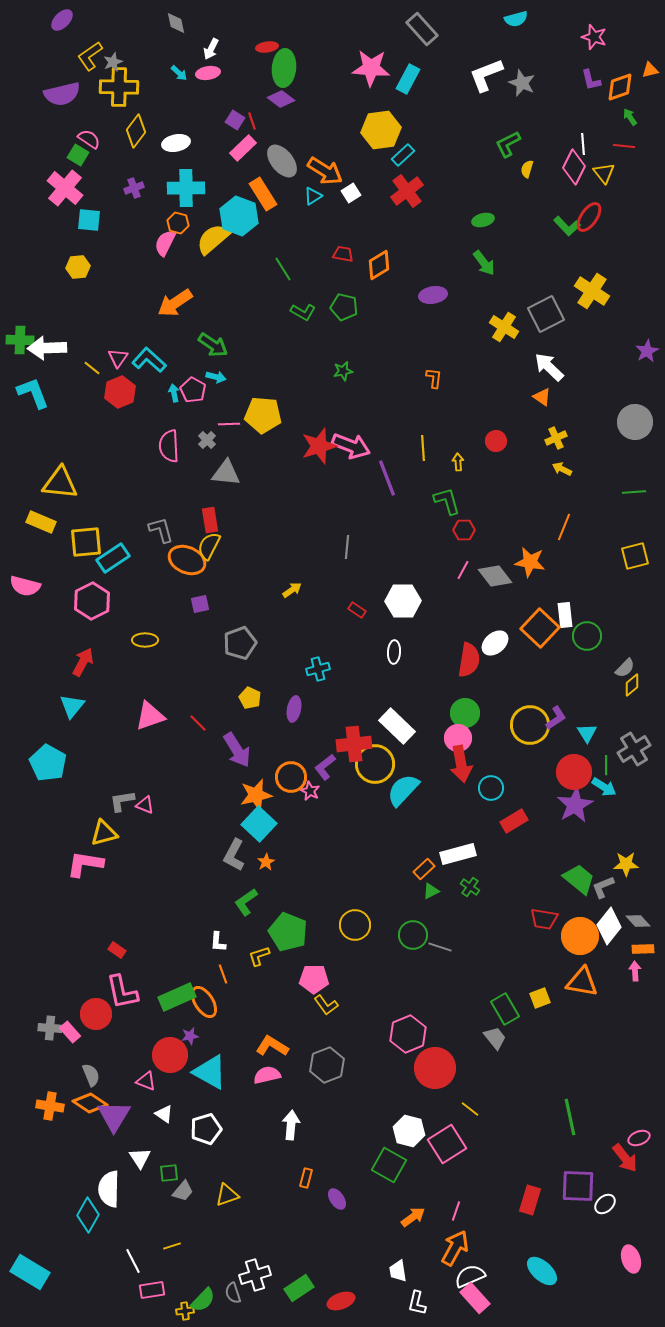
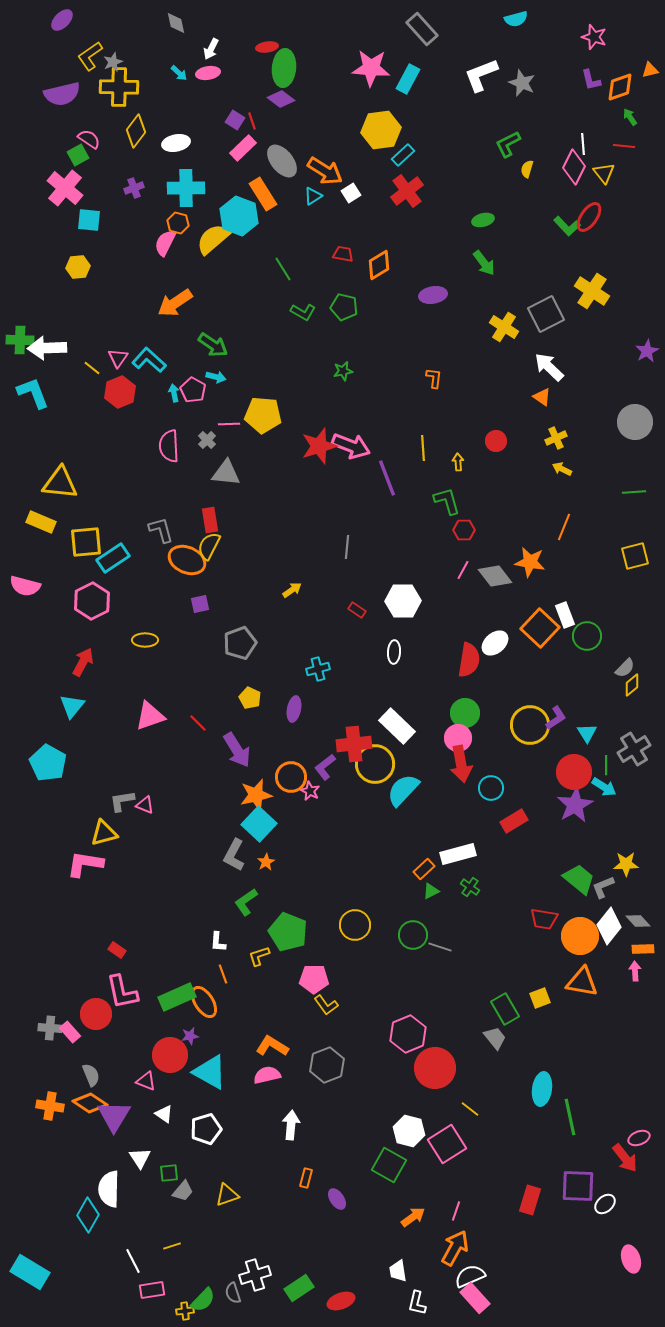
white L-shape at (486, 75): moved 5 px left
green square at (78, 155): rotated 30 degrees clockwise
white rectangle at (565, 615): rotated 15 degrees counterclockwise
cyan ellipse at (542, 1271): moved 182 px up; rotated 56 degrees clockwise
